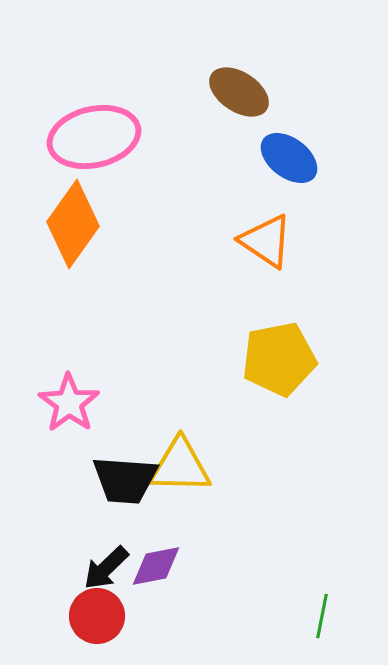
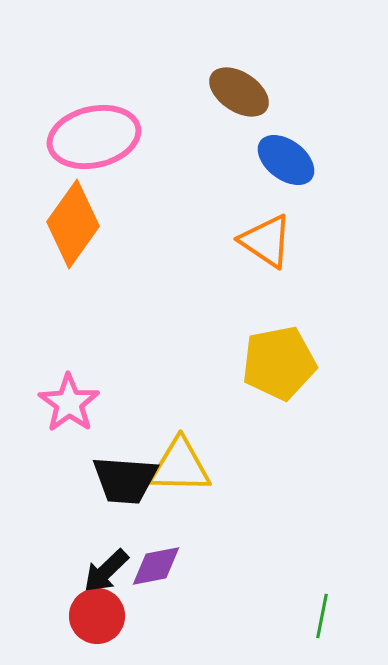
blue ellipse: moved 3 px left, 2 px down
yellow pentagon: moved 4 px down
black arrow: moved 3 px down
